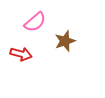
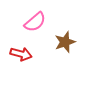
brown star: moved 1 px down
